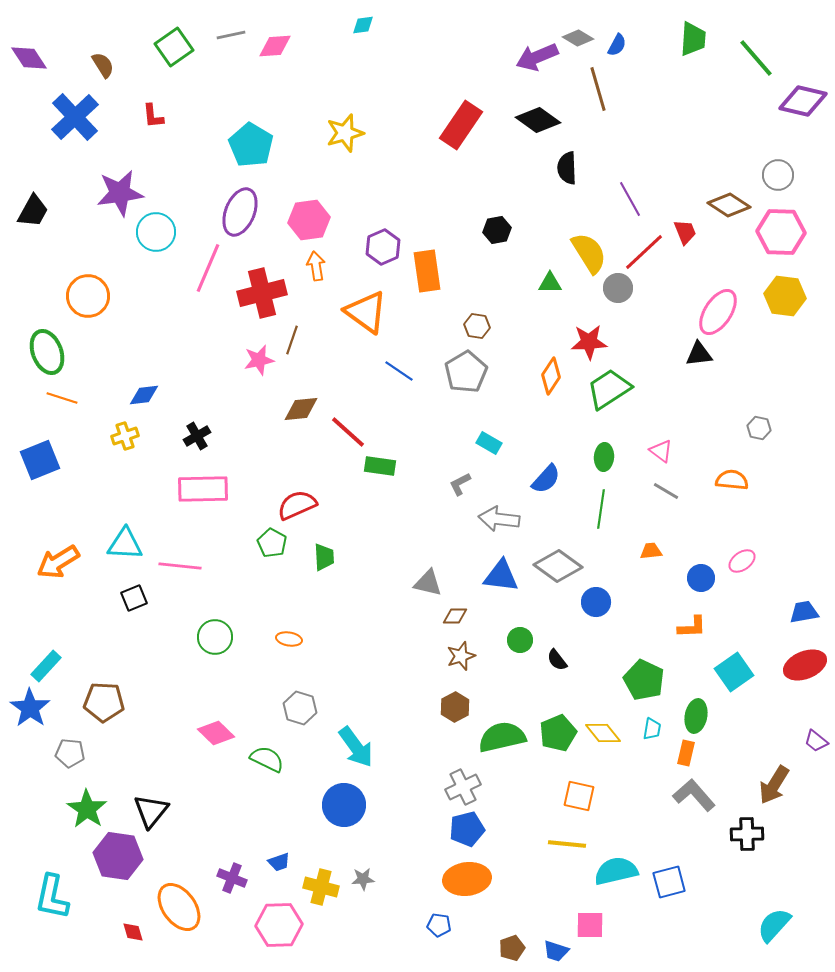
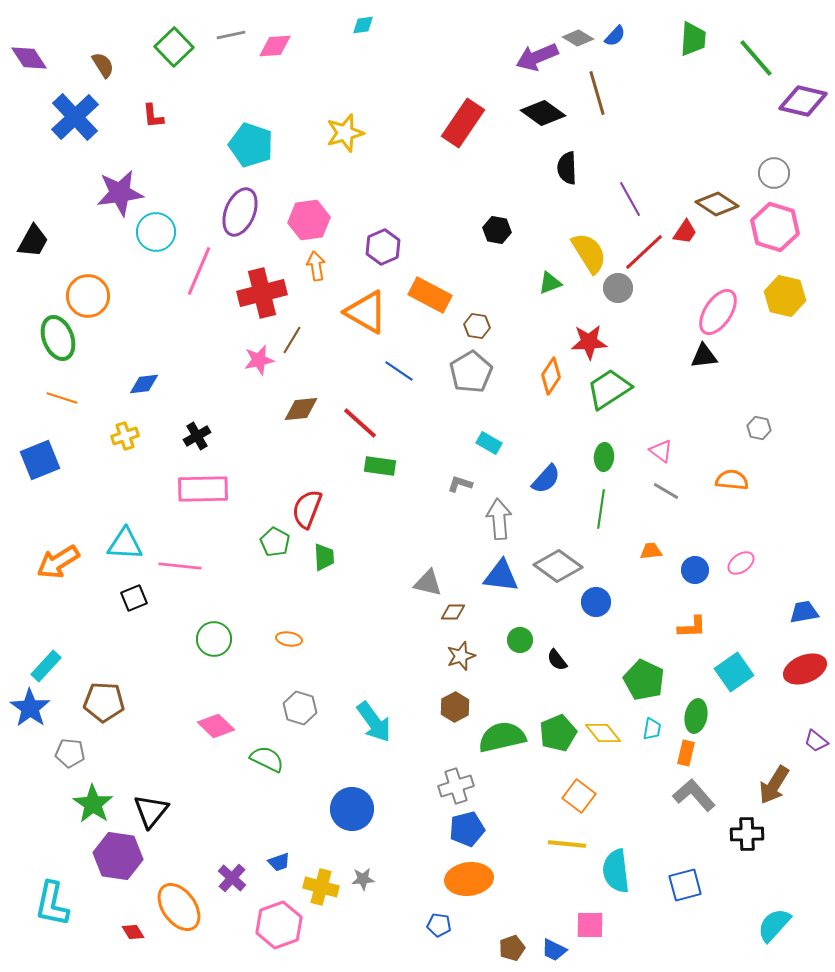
blue semicircle at (617, 45): moved 2 px left, 9 px up; rotated 15 degrees clockwise
green square at (174, 47): rotated 9 degrees counterclockwise
brown line at (598, 89): moved 1 px left, 4 px down
black diamond at (538, 120): moved 5 px right, 7 px up
red rectangle at (461, 125): moved 2 px right, 2 px up
cyan pentagon at (251, 145): rotated 12 degrees counterclockwise
gray circle at (778, 175): moved 4 px left, 2 px up
brown diamond at (729, 205): moved 12 px left, 1 px up
black trapezoid at (33, 211): moved 30 px down
black hexagon at (497, 230): rotated 20 degrees clockwise
red trapezoid at (685, 232): rotated 56 degrees clockwise
pink hexagon at (781, 232): moved 6 px left, 5 px up; rotated 15 degrees clockwise
pink line at (208, 268): moved 9 px left, 3 px down
orange rectangle at (427, 271): moved 3 px right, 24 px down; rotated 54 degrees counterclockwise
green triangle at (550, 283): rotated 20 degrees counterclockwise
yellow hexagon at (785, 296): rotated 6 degrees clockwise
orange triangle at (366, 312): rotated 6 degrees counterclockwise
brown line at (292, 340): rotated 12 degrees clockwise
green ellipse at (47, 352): moved 11 px right, 14 px up
black triangle at (699, 354): moved 5 px right, 2 px down
gray pentagon at (466, 372): moved 5 px right
blue diamond at (144, 395): moved 11 px up
red line at (348, 432): moved 12 px right, 9 px up
gray L-shape at (460, 484): rotated 45 degrees clockwise
red semicircle at (297, 505): moved 10 px right, 4 px down; rotated 45 degrees counterclockwise
gray arrow at (499, 519): rotated 78 degrees clockwise
green pentagon at (272, 543): moved 3 px right, 1 px up
pink ellipse at (742, 561): moved 1 px left, 2 px down
blue circle at (701, 578): moved 6 px left, 8 px up
brown diamond at (455, 616): moved 2 px left, 4 px up
green circle at (215, 637): moved 1 px left, 2 px down
red ellipse at (805, 665): moved 4 px down
pink diamond at (216, 733): moved 7 px up
cyan arrow at (356, 747): moved 18 px right, 25 px up
gray cross at (463, 787): moved 7 px left, 1 px up; rotated 8 degrees clockwise
orange square at (579, 796): rotated 24 degrees clockwise
blue circle at (344, 805): moved 8 px right, 4 px down
green star at (87, 809): moved 6 px right, 5 px up
cyan semicircle at (616, 871): rotated 84 degrees counterclockwise
purple cross at (232, 878): rotated 20 degrees clockwise
orange ellipse at (467, 879): moved 2 px right
blue square at (669, 882): moved 16 px right, 3 px down
cyan L-shape at (52, 897): moved 7 px down
pink hexagon at (279, 925): rotated 18 degrees counterclockwise
red diamond at (133, 932): rotated 15 degrees counterclockwise
blue trapezoid at (556, 951): moved 2 px left, 1 px up; rotated 8 degrees clockwise
